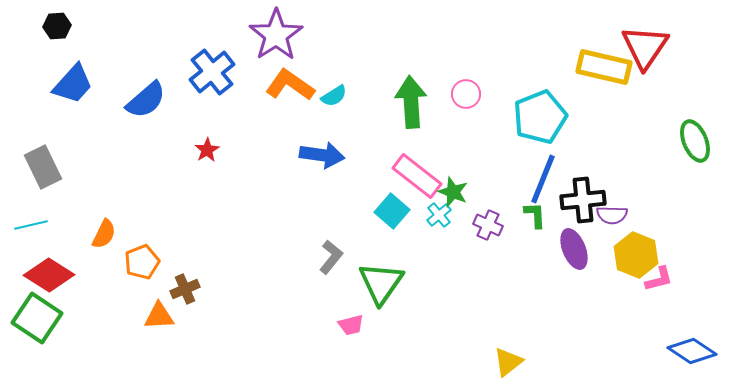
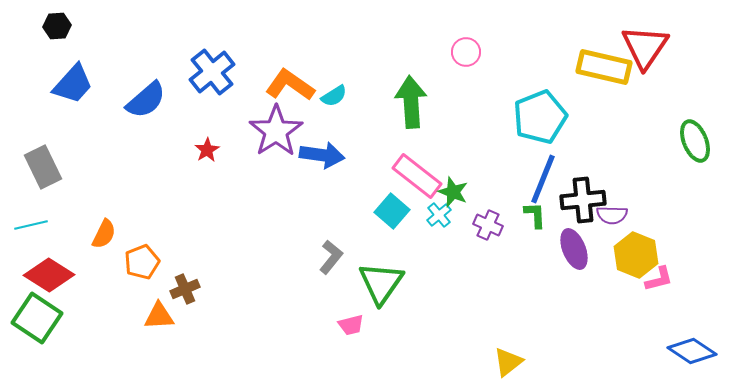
purple star: moved 96 px down
pink circle: moved 42 px up
